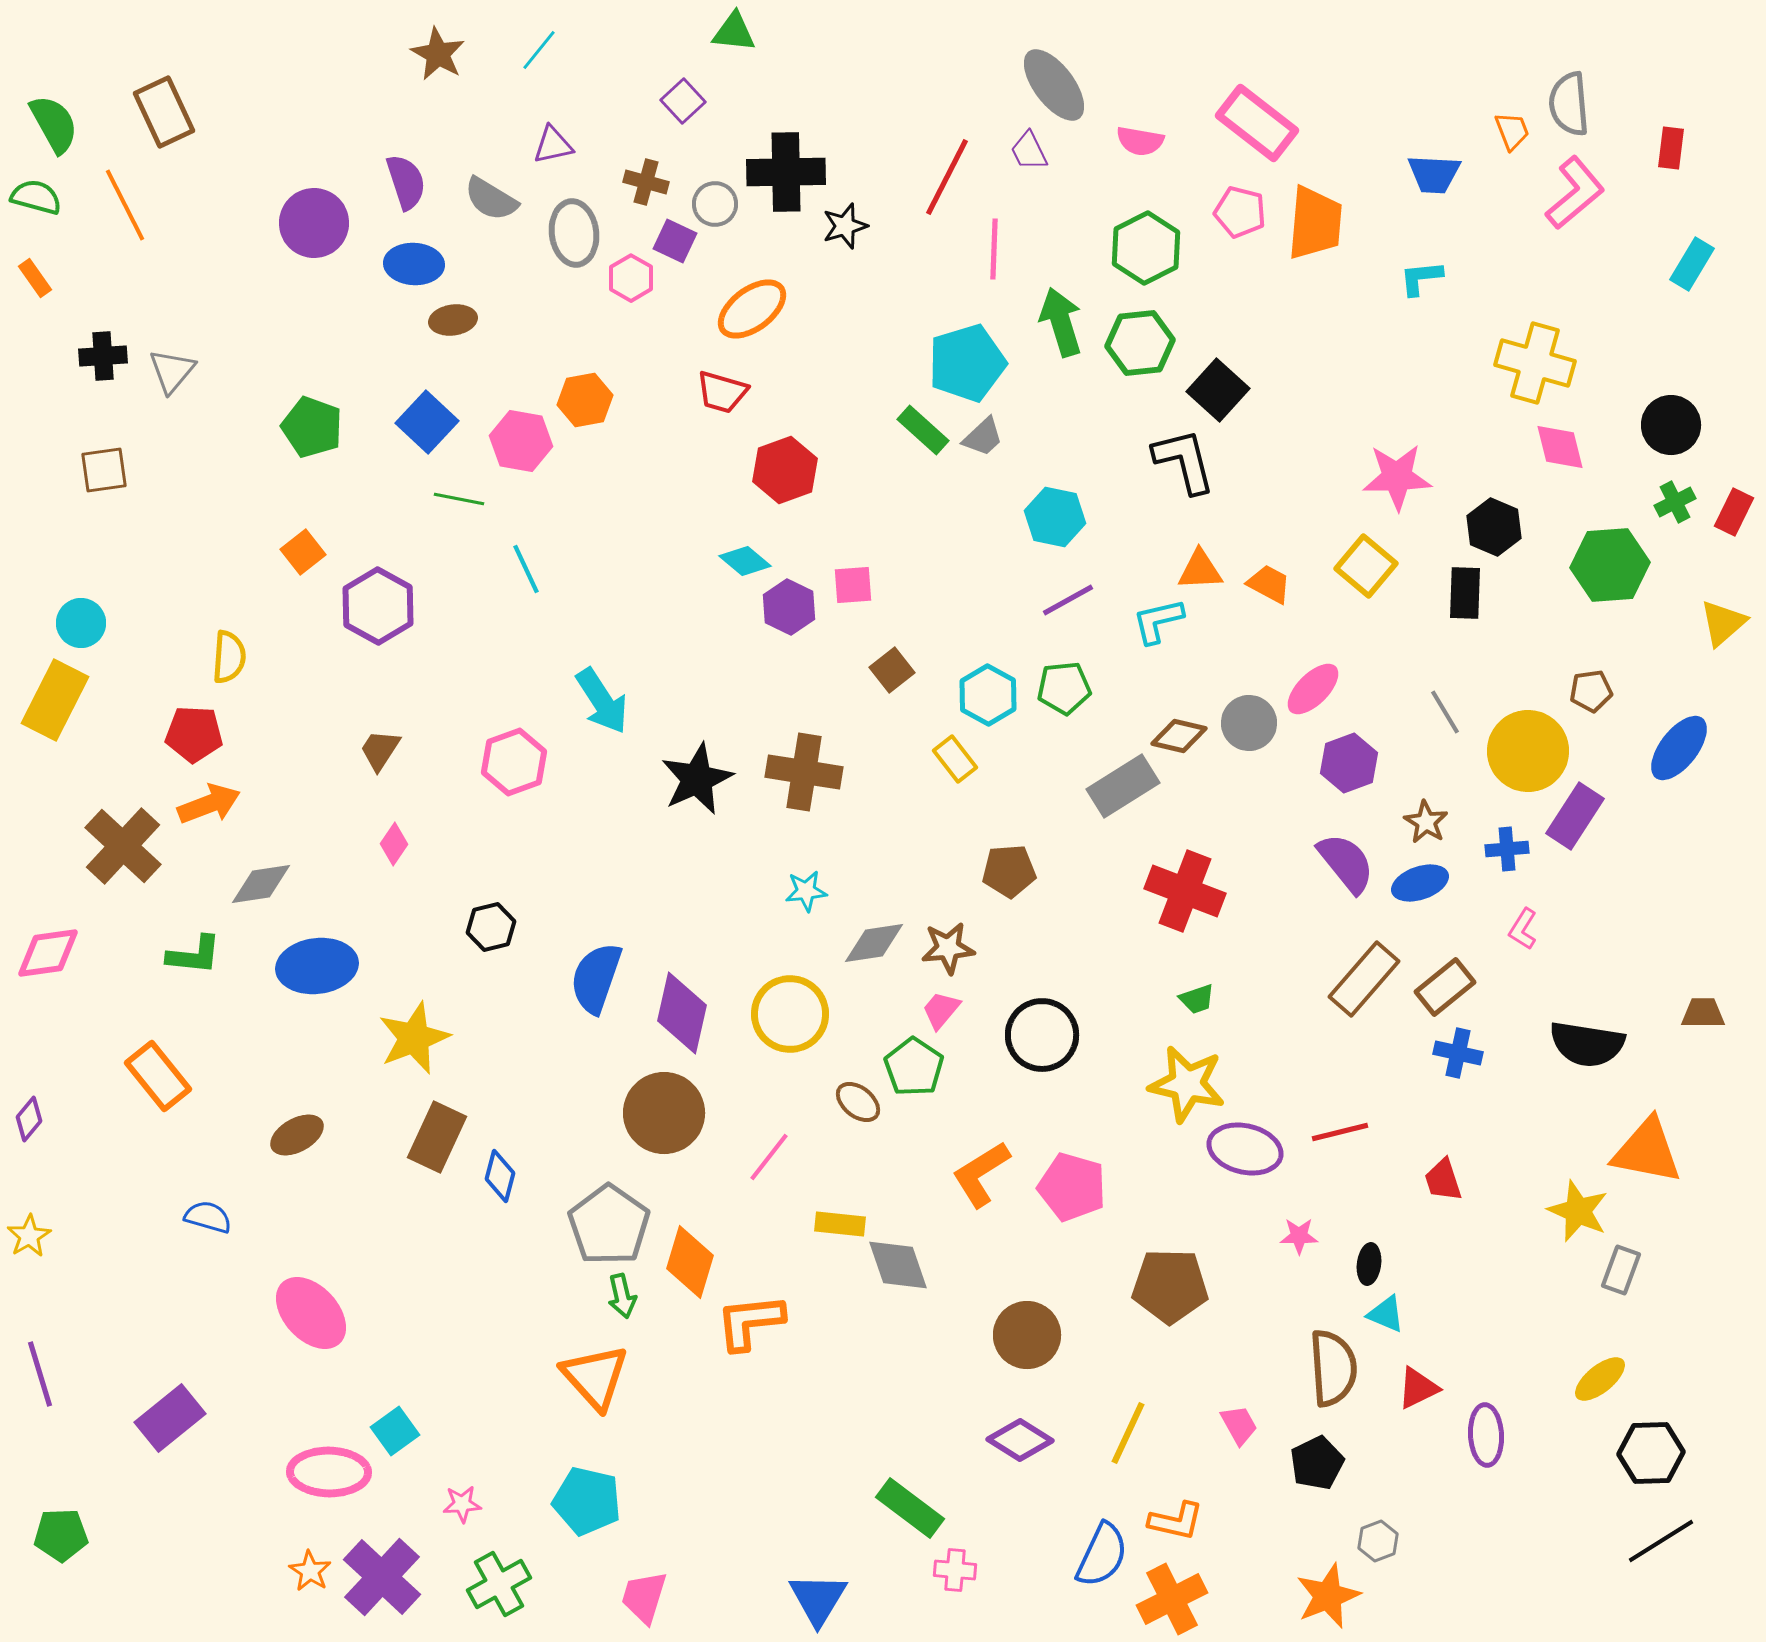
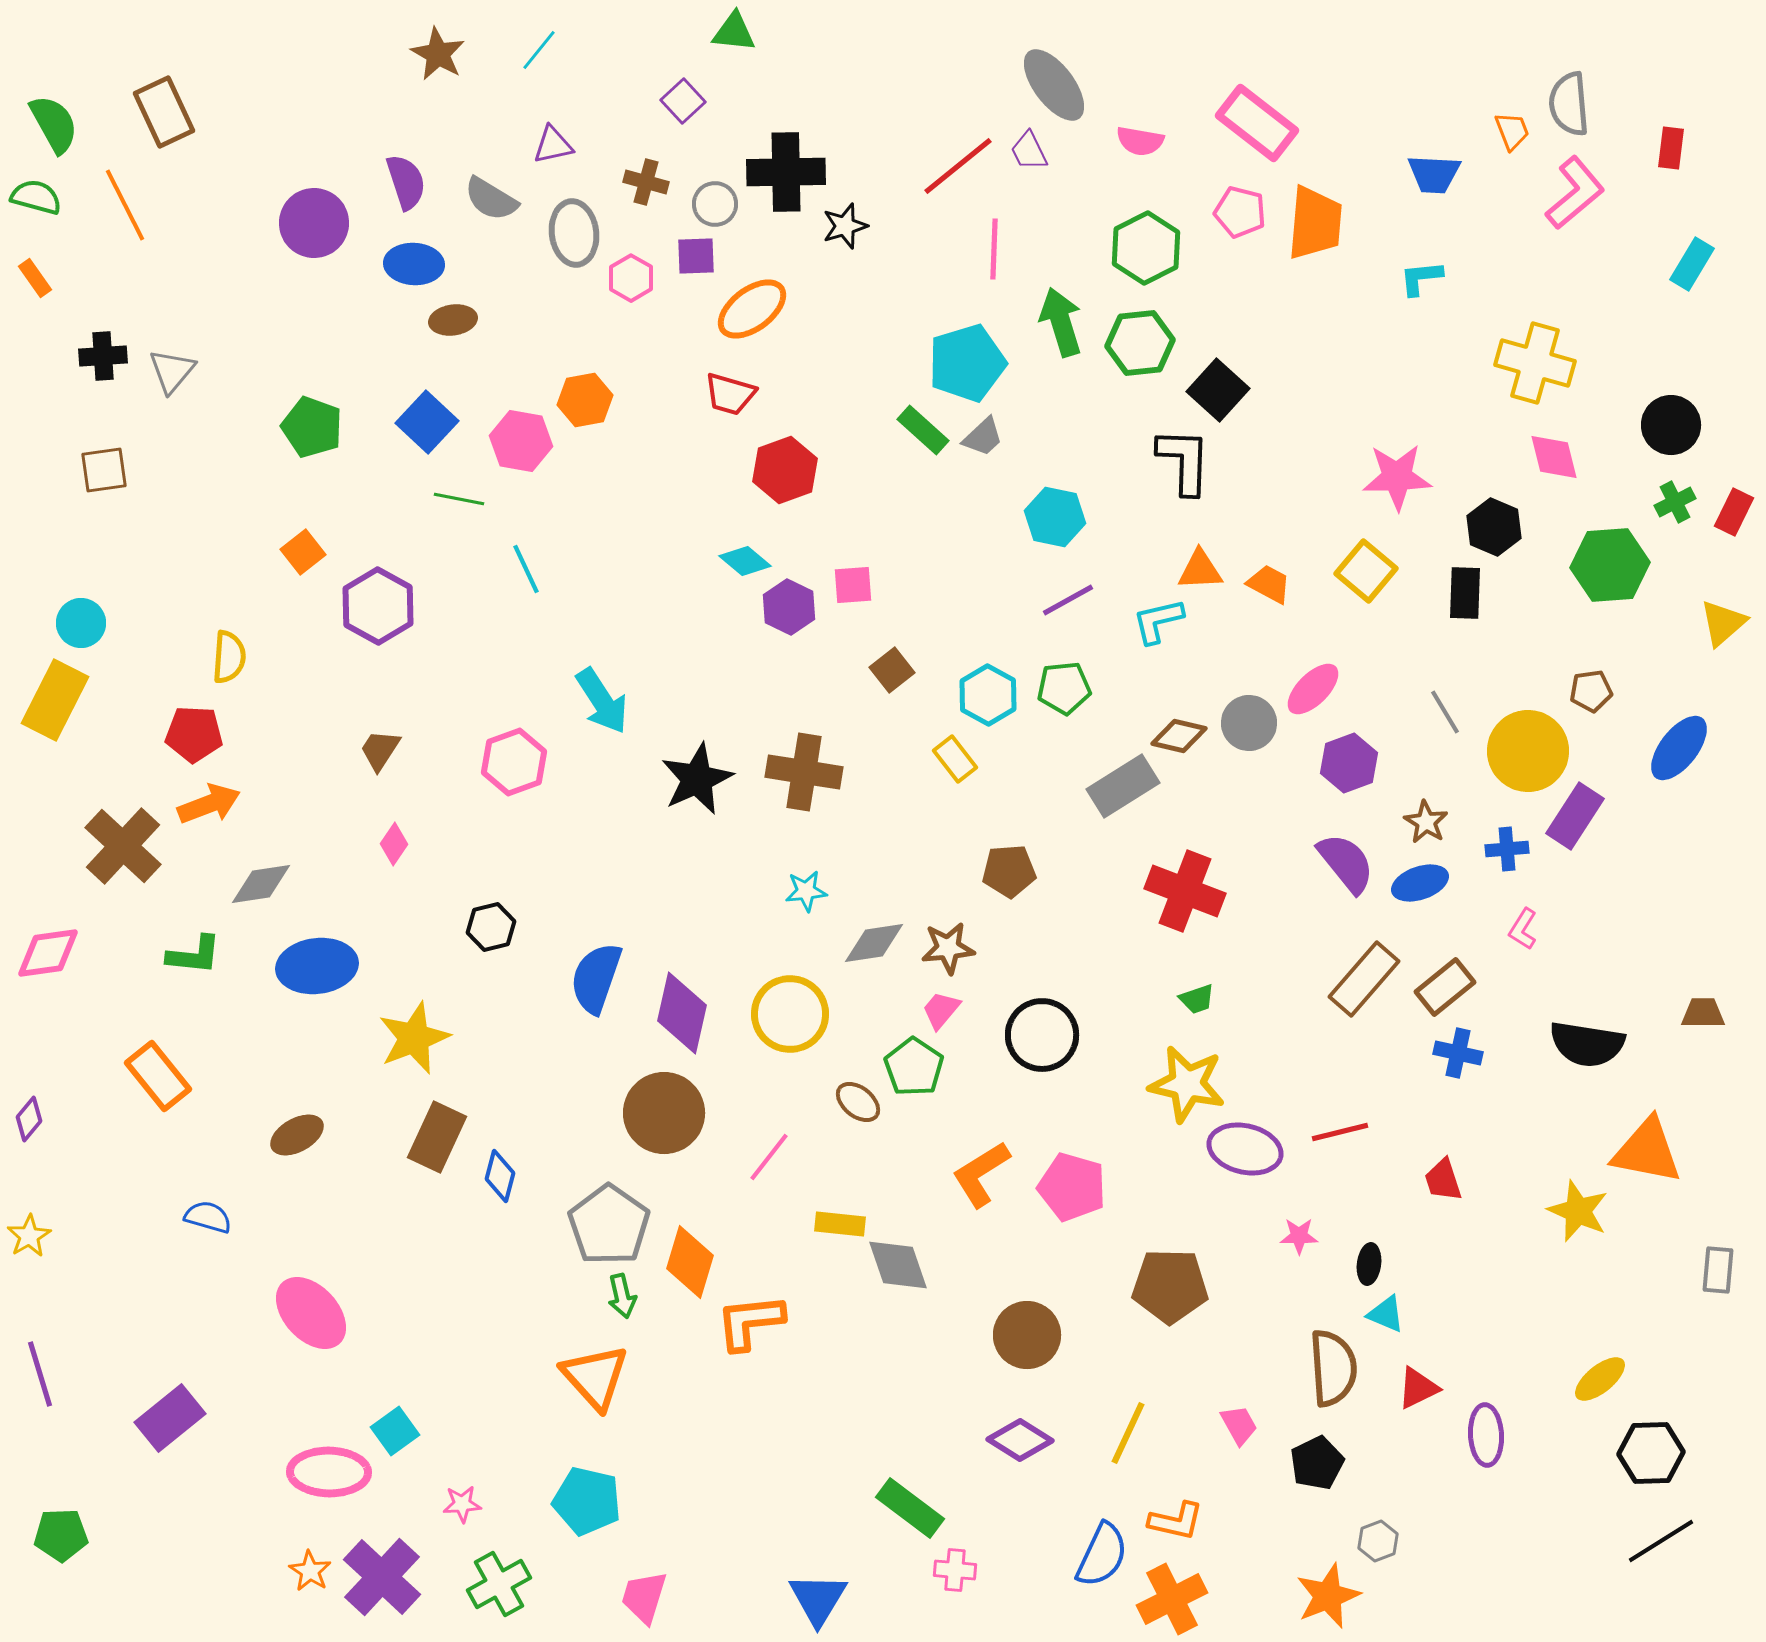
red line at (947, 177): moved 11 px right, 11 px up; rotated 24 degrees clockwise
purple square at (675, 241): moved 21 px right, 15 px down; rotated 27 degrees counterclockwise
red trapezoid at (722, 392): moved 8 px right, 2 px down
pink diamond at (1560, 447): moved 6 px left, 10 px down
black L-shape at (1184, 461): rotated 16 degrees clockwise
yellow square at (1366, 566): moved 5 px down
gray rectangle at (1621, 1270): moved 97 px right; rotated 15 degrees counterclockwise
